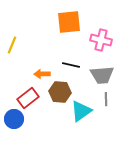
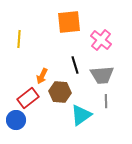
pink cross: rotated 25 degrees clockwise
yellow line: moved 7 px right, 6 px up; rotated 18 degrees counterclockwise
black line: moved 4 px right; rotated 60 degrees clockwise
orange arrow: moved 2 px down; rotated 63 degrees counterclockwise
gray line: moved 2 px down
cyan triangle: moved 4 px down
blue circle: moved 2 px right, 1 px down
